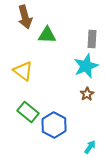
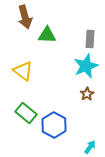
gray rectangle: moved 2 px left
green rectangle: moved 2 px left, 1 px down
